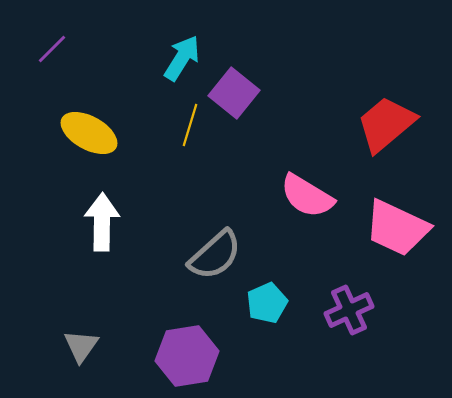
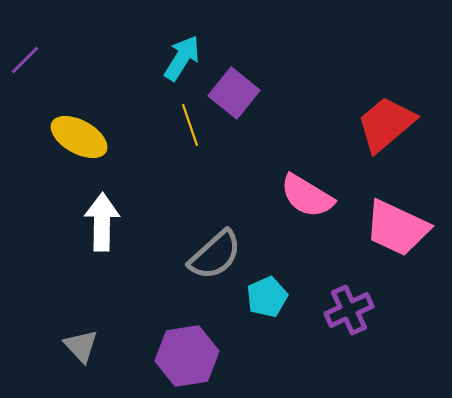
purple line: moved 27 px left, 11 px down
yellow line: rotated 36 degrees counterclockwise
yellow ellipse: moved 10 px left, 4 px down
cyan pentagon: moved 6 px up
gray triangle: rotated 18 degrees counterclockwise
